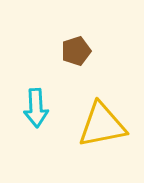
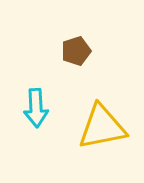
yellow triangle: moved 2 px down
